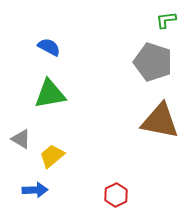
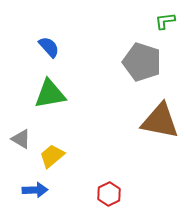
green L-shape: moved 1 px left, 1 px down
blue semicircle: rotated 20 degrees clockwise
gray pentagon: moved 11 px left
red hexagon: moved 7 px left, 1 px up
